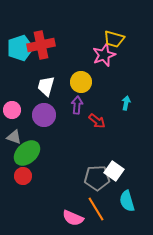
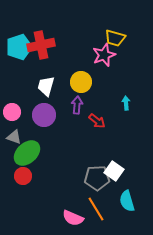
yellow trapezoid: moved 1 px right, 1 px up
cyan pentagon: moved 1 px left, 1 px up
cyan arrow: rotated 16 degrees counterclockwise
pink circle: moved 2 px down
